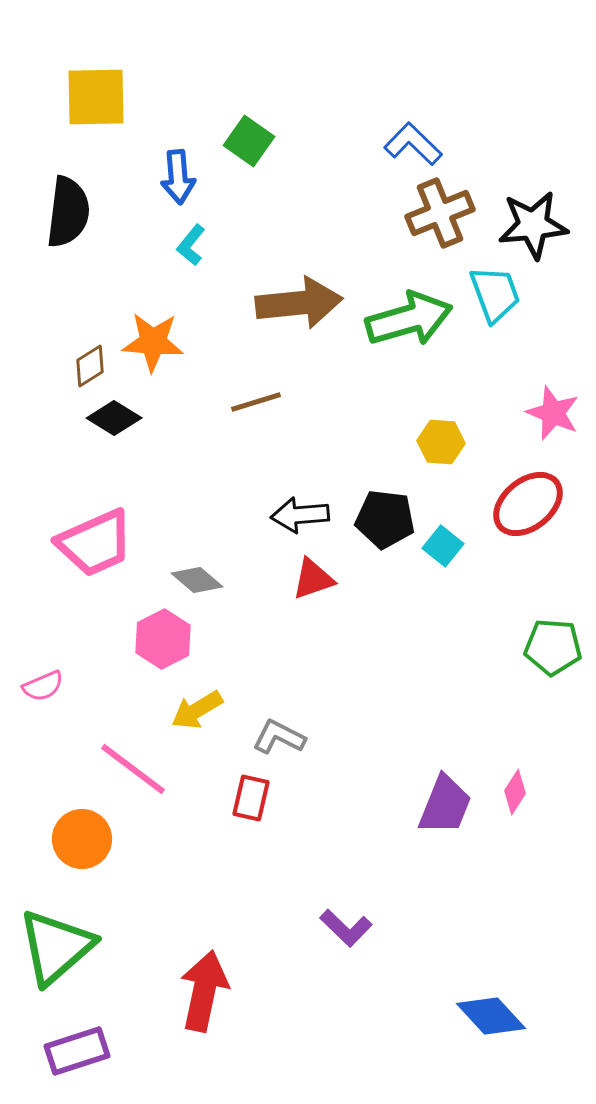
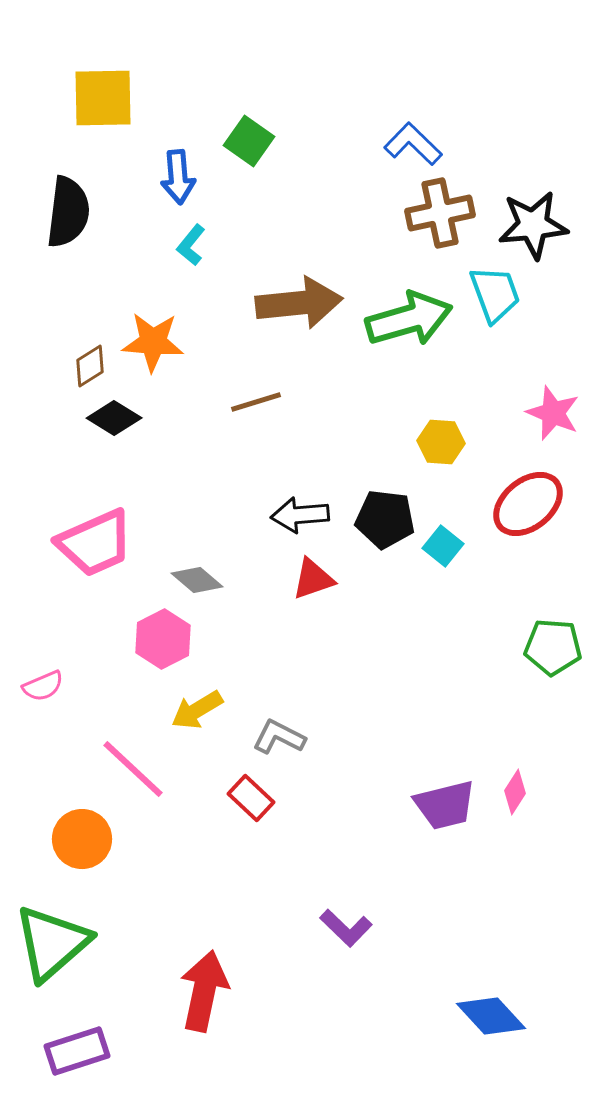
yellow square: moved 7 px right, 1 px down
brown cross: rotated 10 degrees clockwise
pink line: rotated 6 degrees clockwise
red rectangle: rotated 60 degrees counterclockwise
purple trapezoid: rotated 54 degrees clockwise
green triangle: moved 4 px left, 4 px up
